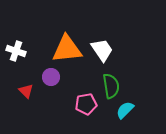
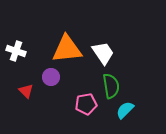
white trapezoid: moved 1 px right, 3 px down
